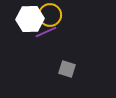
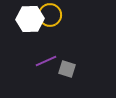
purple line: moved 29 px down
